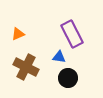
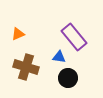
purple rectangle: moved 2 px right, 3 px down; rotated 12 degrees counterclockwise
brown cross: rotated 10 degrees counterclockwise
